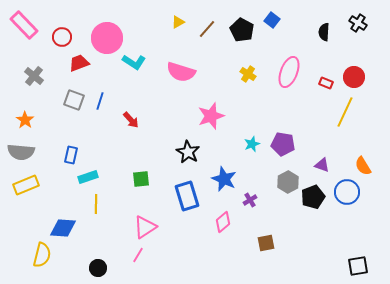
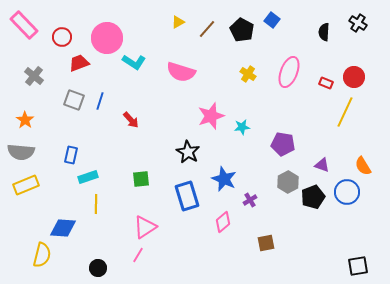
cyan star at (252, 144): moved 10 px left, 17 px up; rotated 14 degrees clockwise
